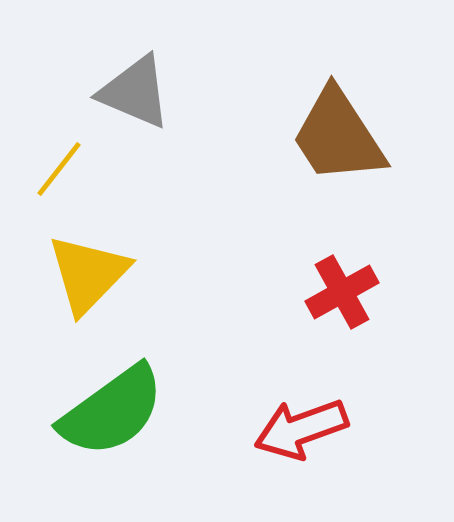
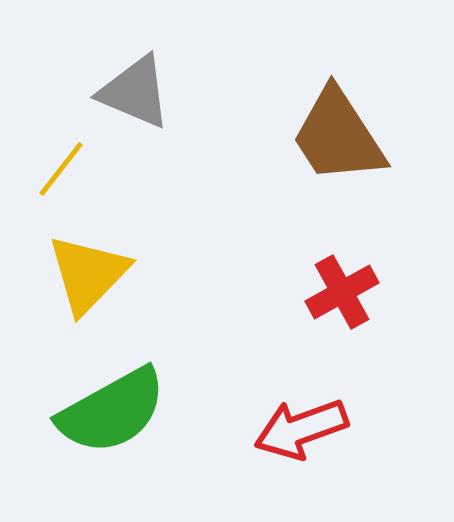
yellow line: moved 2 px right
green semicircle: rotated 7 degrees clockwise
